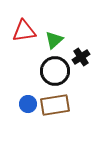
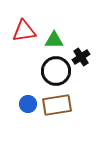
green triangle: rotated 42 degrees clockwise
black circle: moved 1 px right
brown rectangle: moved 2 px right
